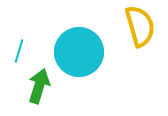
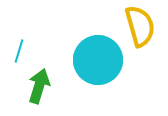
cyan circle: moved 19 px right, 8 px down
